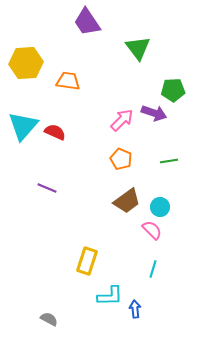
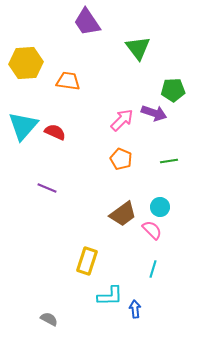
brown trapezoid: moved 4 px left, 13 px down
